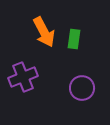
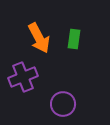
orange arrow: moved 5 px left, 6 px down
purple circle: moved 19 px left, 16 px down
